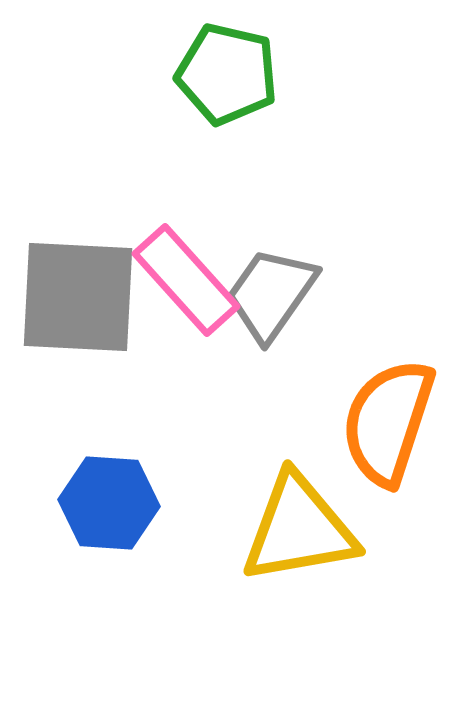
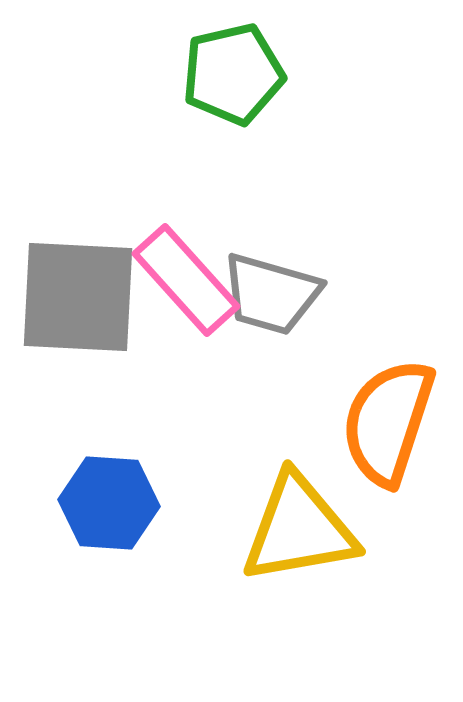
green pentagon: moved 6 px right; rotated 26 degrees counterclockwise
gray trapezoid: rotated 109 degrees counterclockwise
